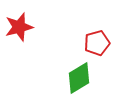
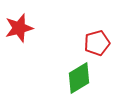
red star: moved 1 px down
